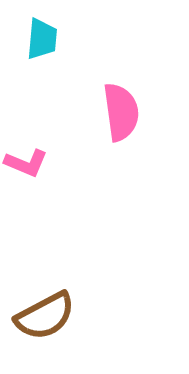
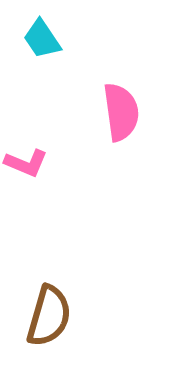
cyan trapezoid: rotated 141 degrees clockwise
brown semicircle: moved 4 px right; rotated 46 degrees counterclockwise
